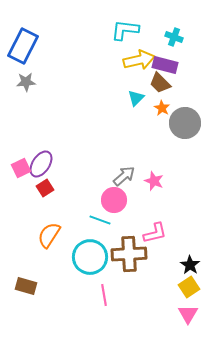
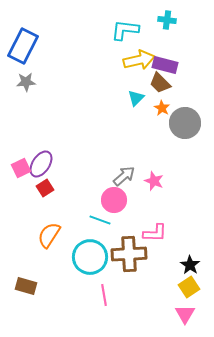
cyan cross: moved 7 px left, 17 px up; rotated 12 degrees counterclockwise
pink L-shape: rotated 15 degrees clockwise
pink triangle: moved 3 px left
